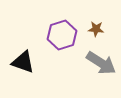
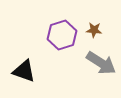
brown star: moved 2 px left, 1 px down
black triangle: moved 1 px right, 9 px down
